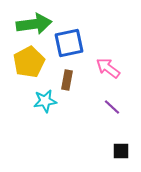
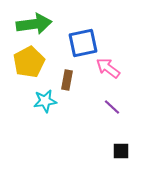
blue square: moved 14 px right
